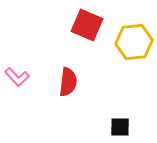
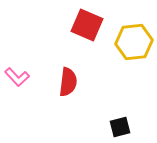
black square: rotated 15 degrees counterclockwise
